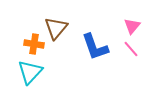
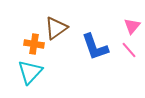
brown triangle: rotated 15 degrees clockwise
pink line: moved 2 px left, 1 px down
